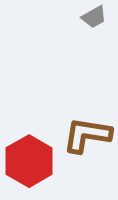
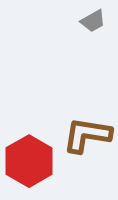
gray trapezoid: moved 1 px left, 4 px down
